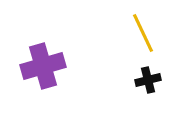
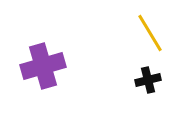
yellow line: moved 7 px right; rotated 6 degrees counterclockwise
